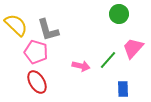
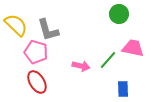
pink trapezoid: rotated 60 degrees clockwise
